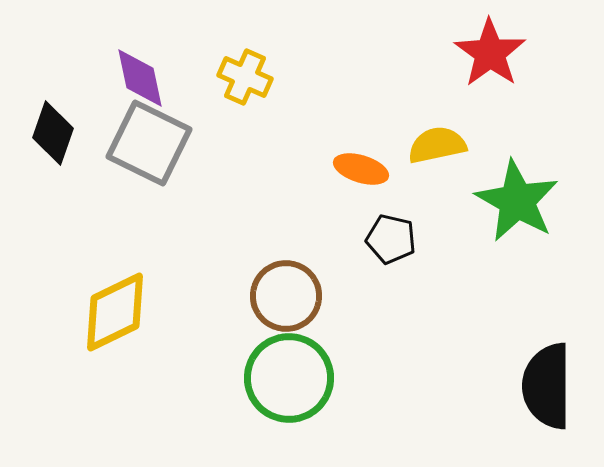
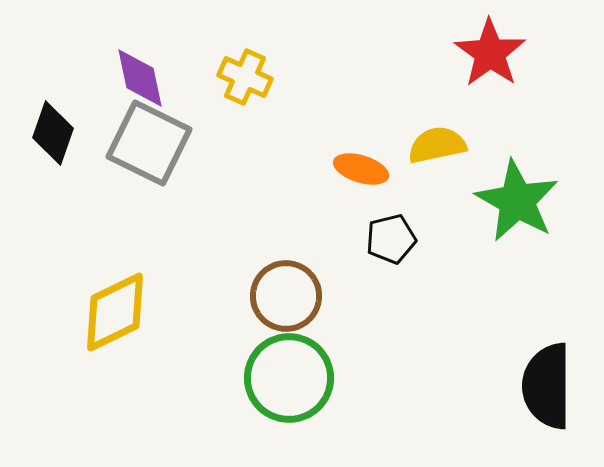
black pentagon: rotated 27 degrees counterclockwise
